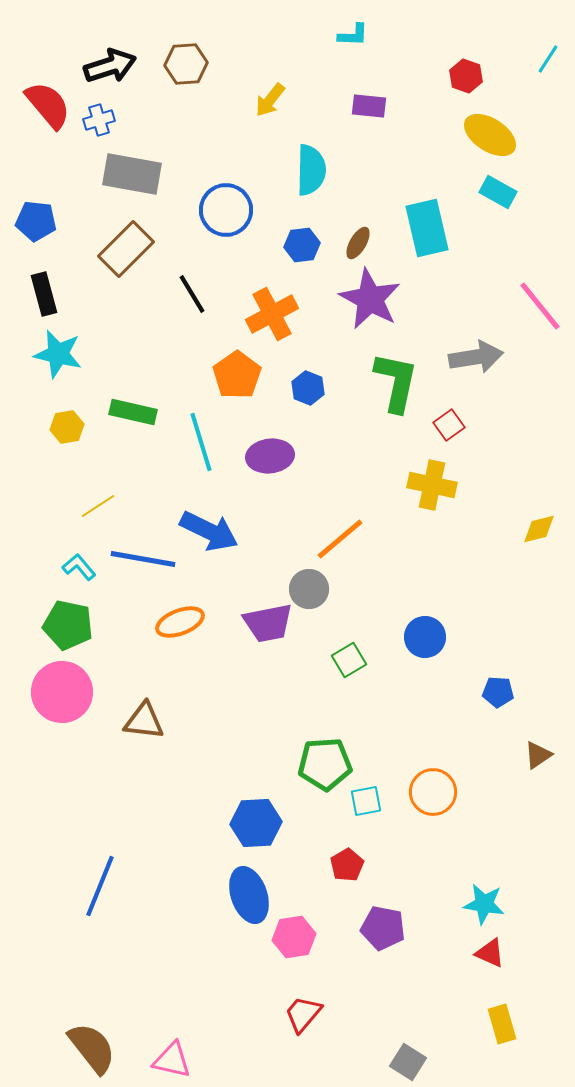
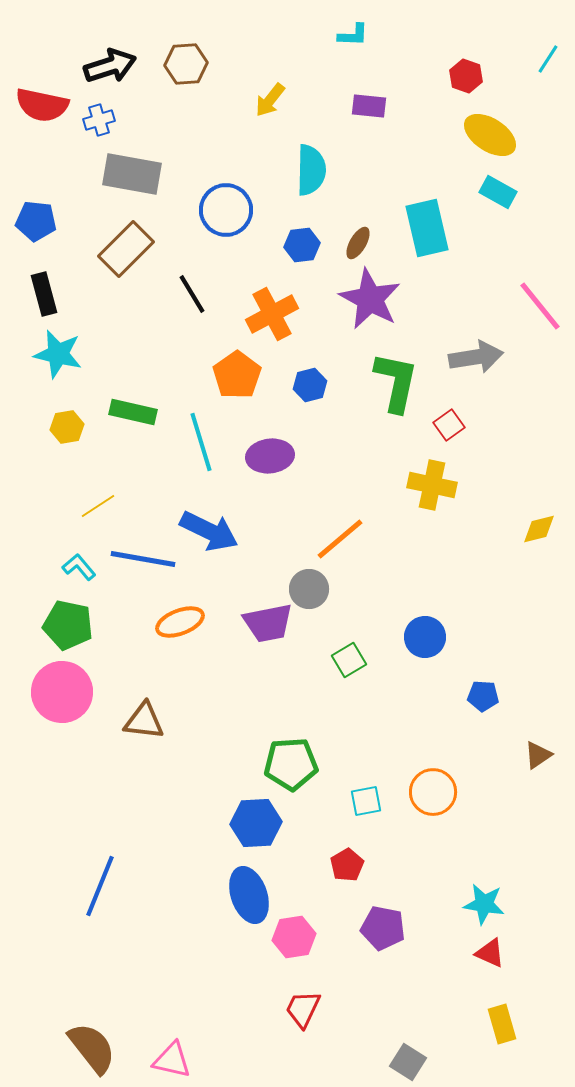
red semicircle at (48, 105): moved 6 px left; rotated 142 degrees clockwise
blue hexagon at (308, 388): moved 2 px right, 3 px up; rotated 24 degrees clockwise
blue pentagon at (498, 692): moved 15 px left, 4 px down
green pentagon at (325, 764): moved 34 px left
red trapezoid at (303, 1014): moved 5 px up; rotated 15 degrees counterclockwise
